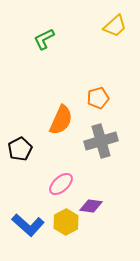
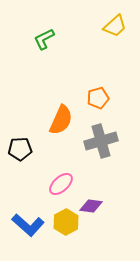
black pentagon: rotated 25 degrees clockwise
